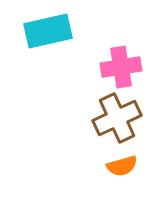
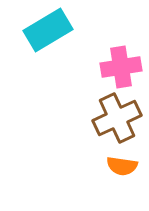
cyan rectangle: moved 1 px up; rotated 18 degrees counterclockwise
orange semicircle: rotated 24 degrees clockwise
